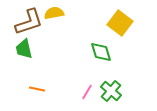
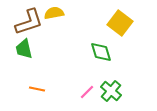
pink line: rotated 14 degrees clockwise
